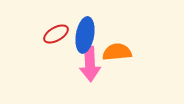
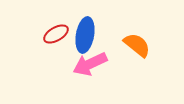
orange semicircle: moved 20 px right, 7 px up; rotated 44 degrees clockwise
pink arrow: rotated 68 degrees clockwise
